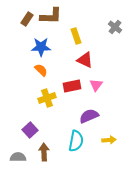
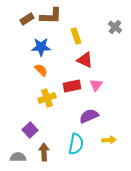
brown rectangle: rotated 24 degrees clockwise
cyan semicircle: moved 3 px down
